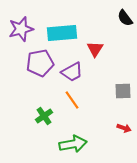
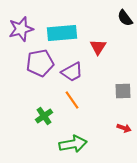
red triangle: moved 3 px right, 2 px up
